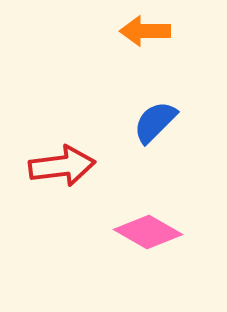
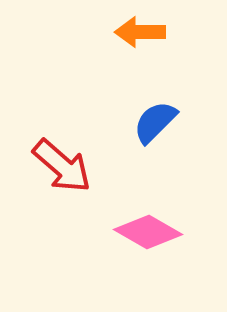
orange arrow: moved 5 px left, 1 px down
red arrow: rotated 48 degrees clockwise
